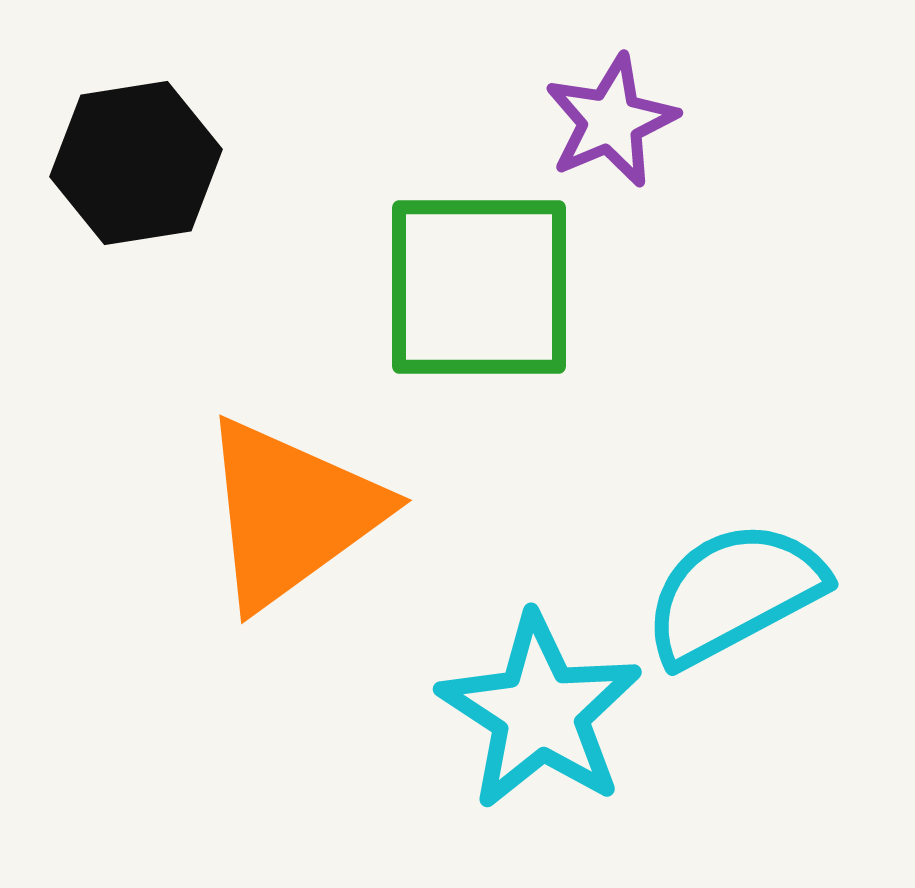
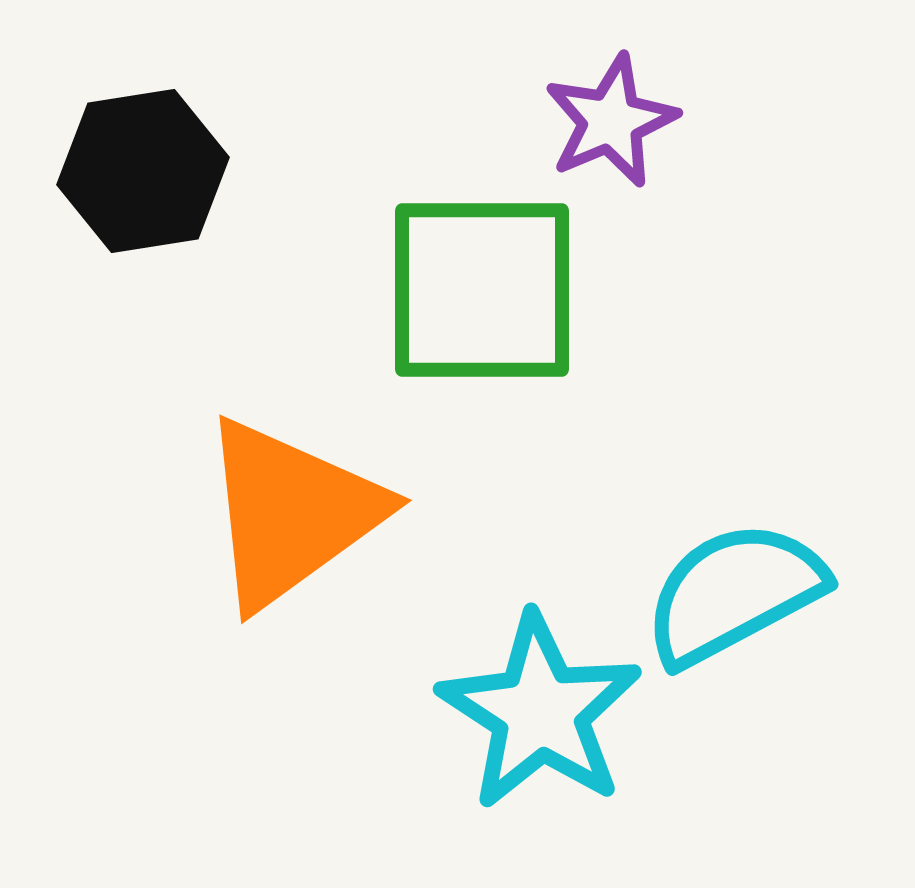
black hexagon: moved 7 px right, 8 px down
green square: moved 3 px right, 3 px down
